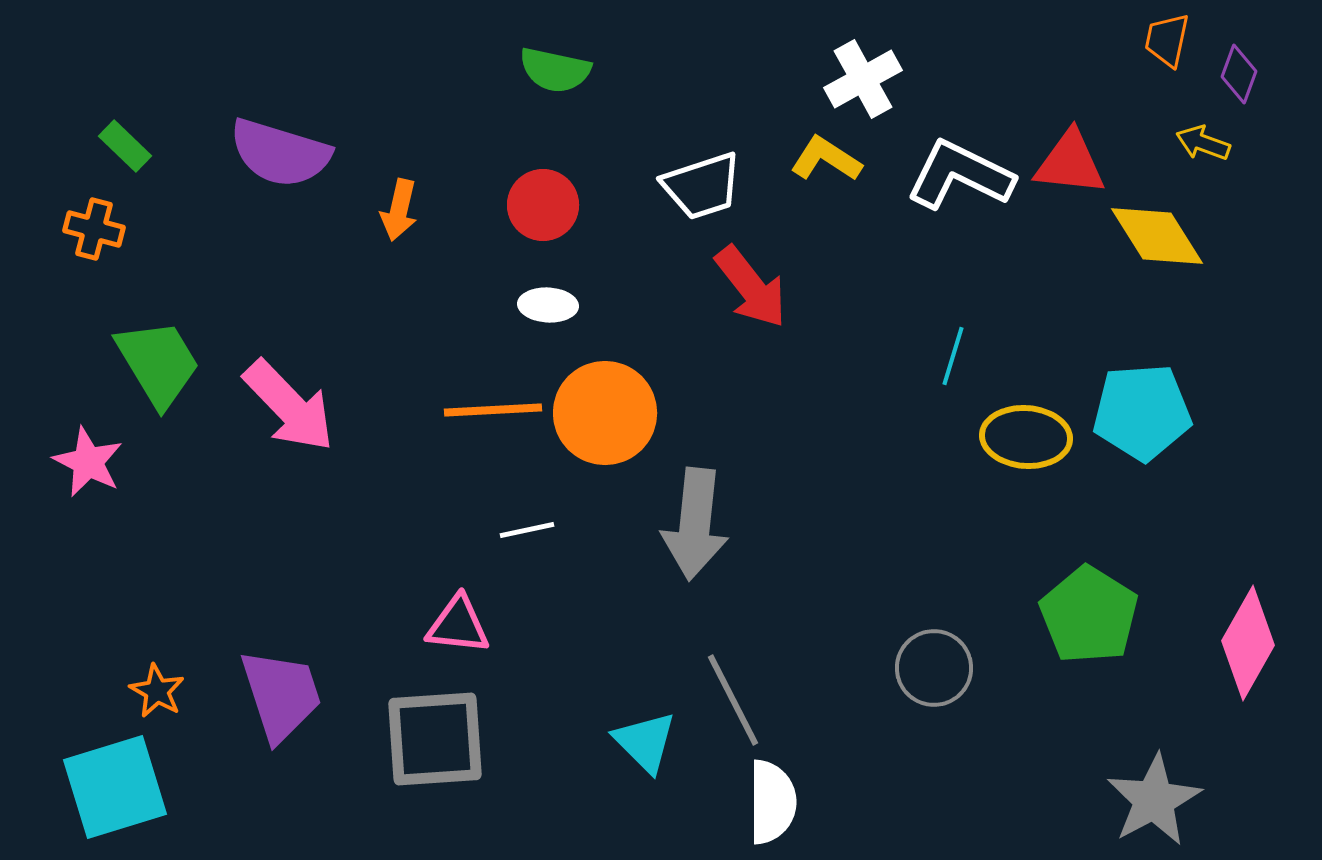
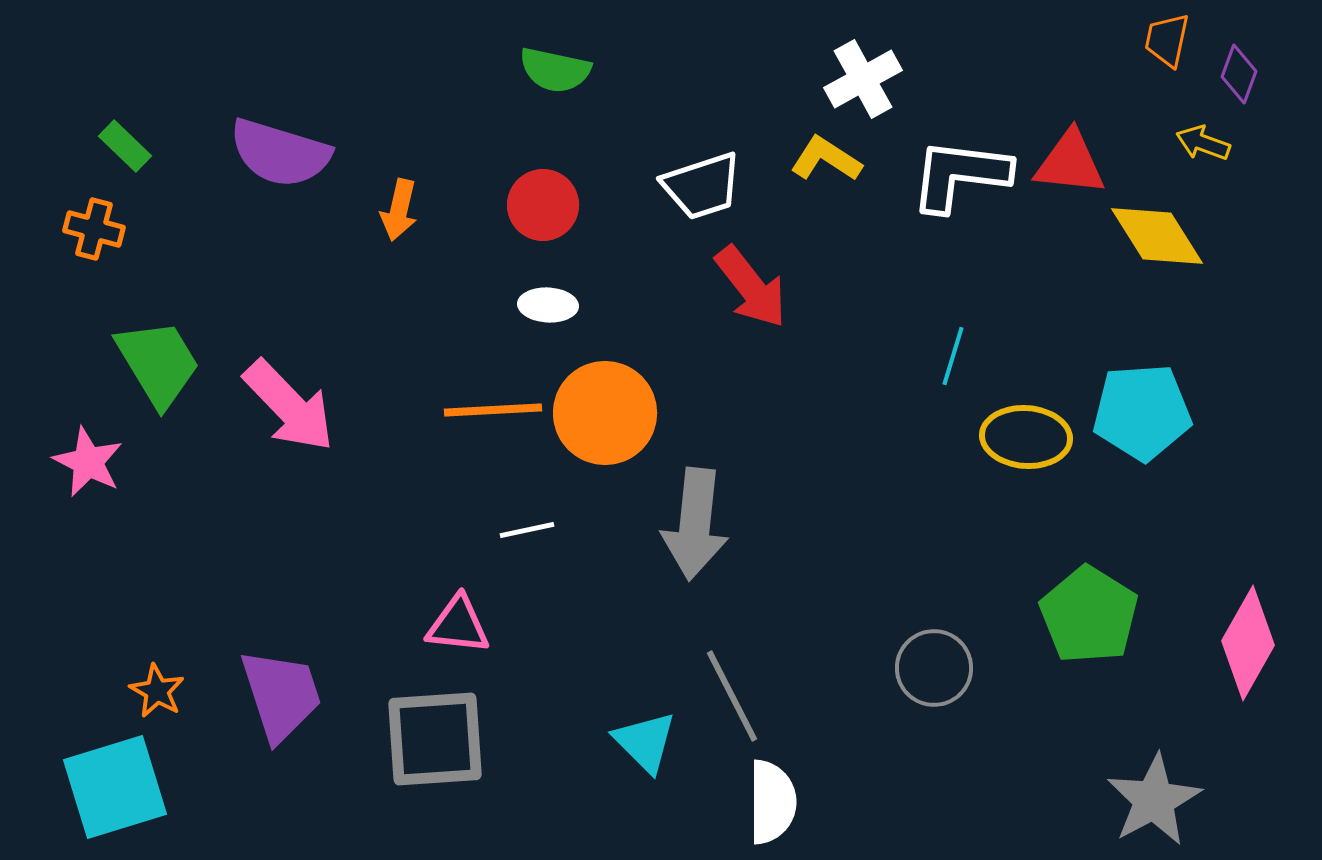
white L-shape: rotated 19 degrees counterclockwise
gray line: moved 1 px left, 4 px up
